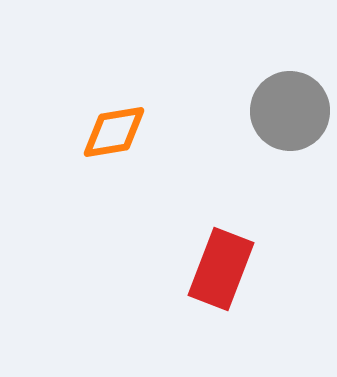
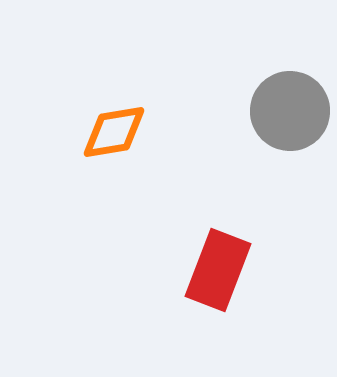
red rectangle: moved 3 px left, 1 px down
